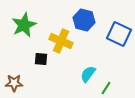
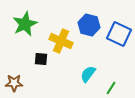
blue hexagon: moved 5 px right, 5 px down
green star: moved 1 px right, 1 px up
green line: moved 5 px right
